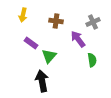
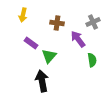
brown cross: moved 1 px right, 2 px down
